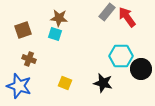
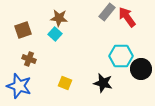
cyan square: rotated 24 degrees clockwise
